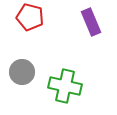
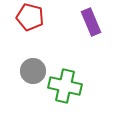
gray circle: moved 11 px right, 1 px up
